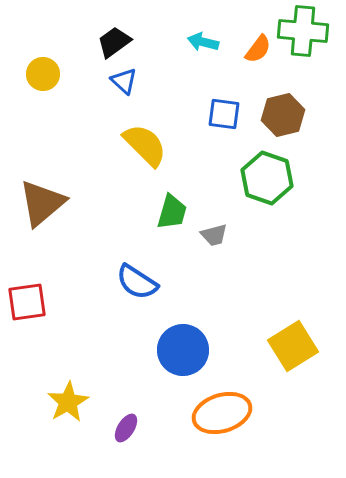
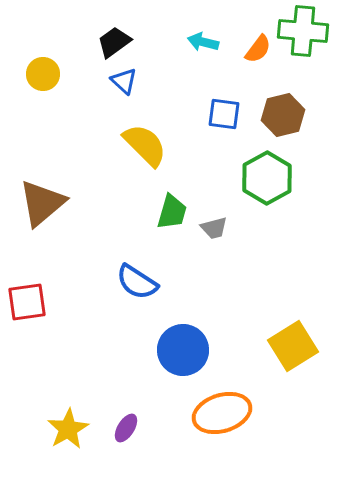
green hexagon: rotated 12 degrees clockwise
gray trapezoid: moved 7 px up
yellow star: moved 27 px down
